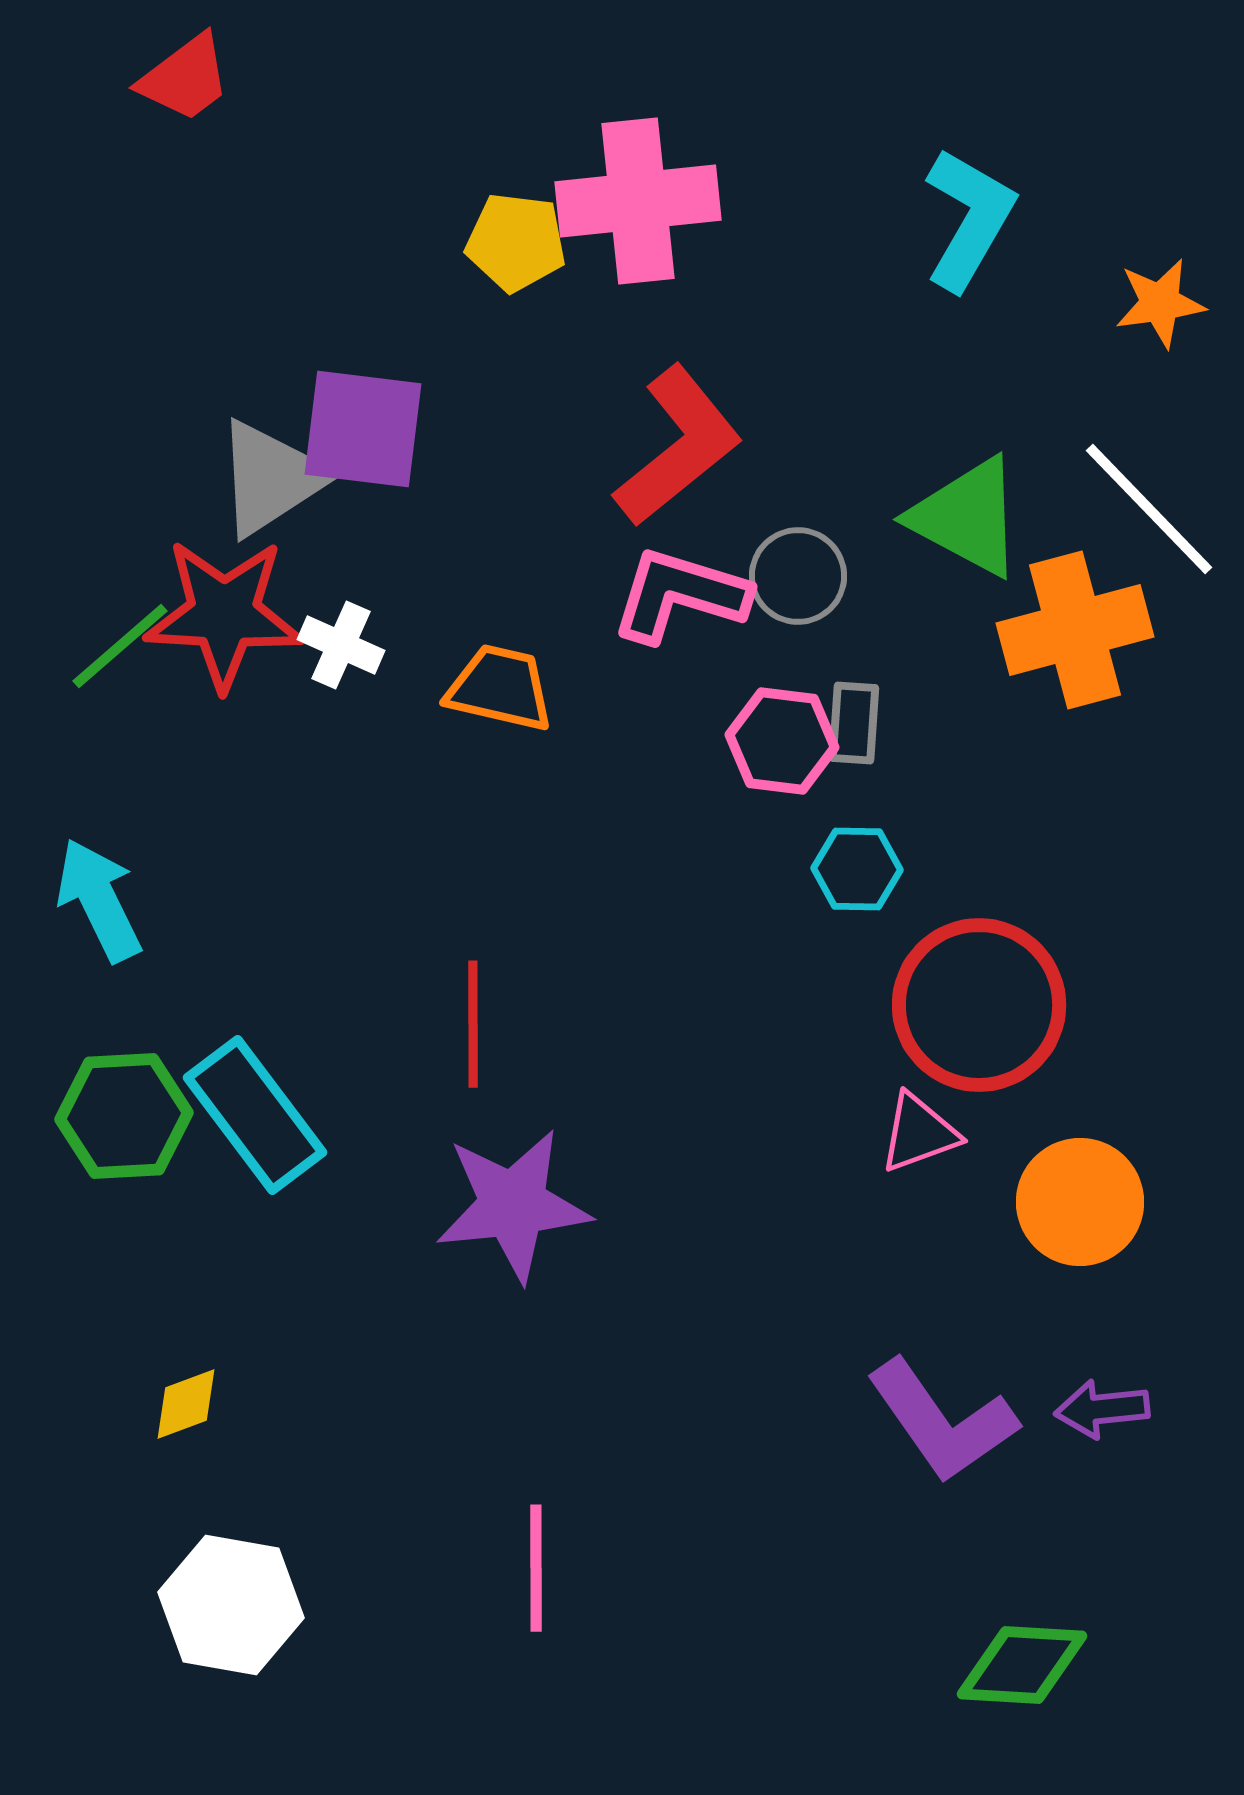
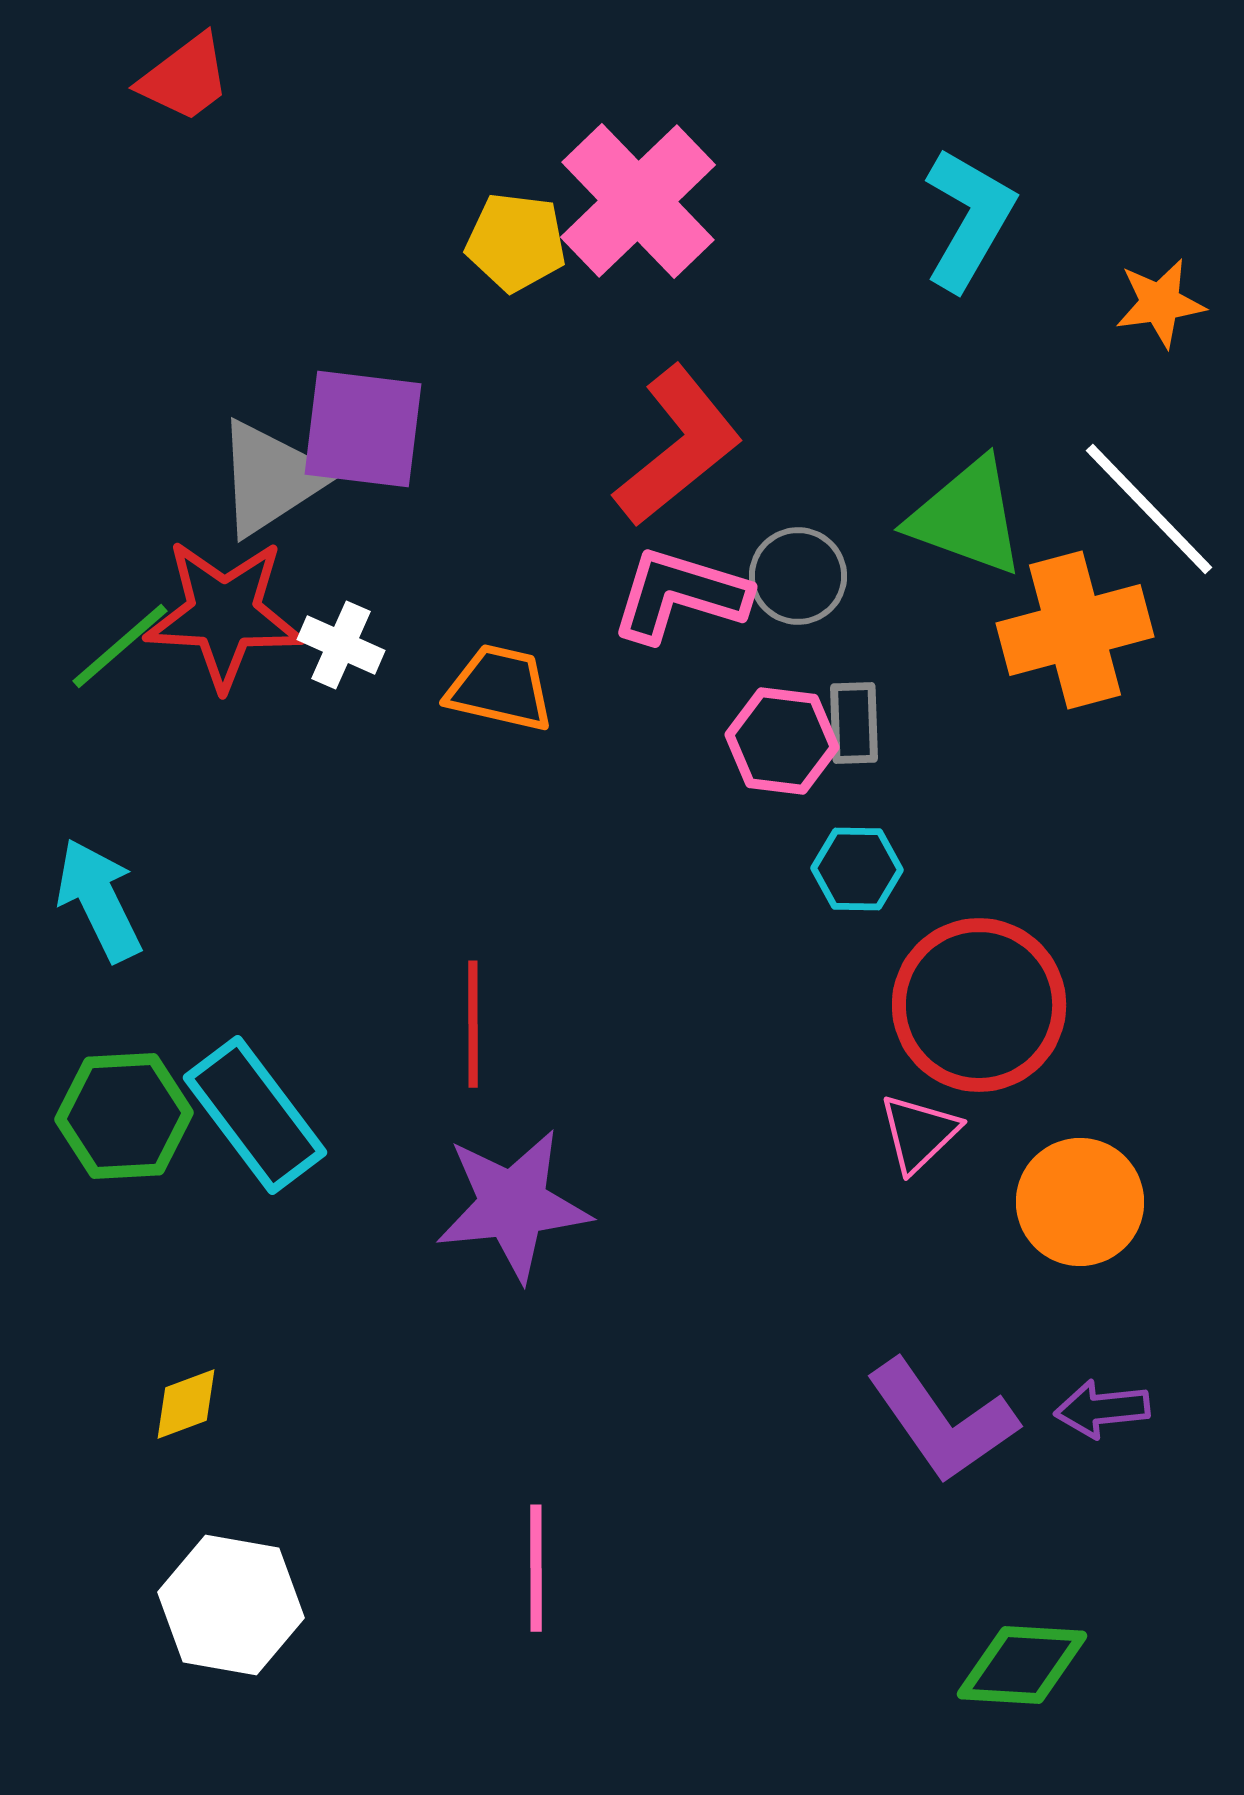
pink cross: rotated 38 degrees counterclockwise
green triangle: rotated 8 degrees counterclockwise
gray rectangle: rotated 6 degrees counterclockwise
pink triangle: rotated 24 degrees counterclockwise
